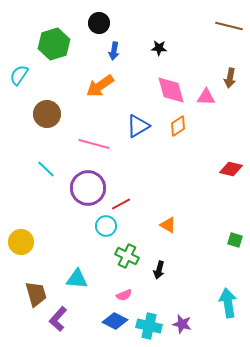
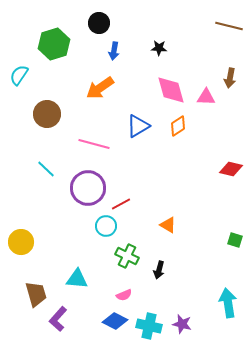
orange arrow: moved 2 px down
